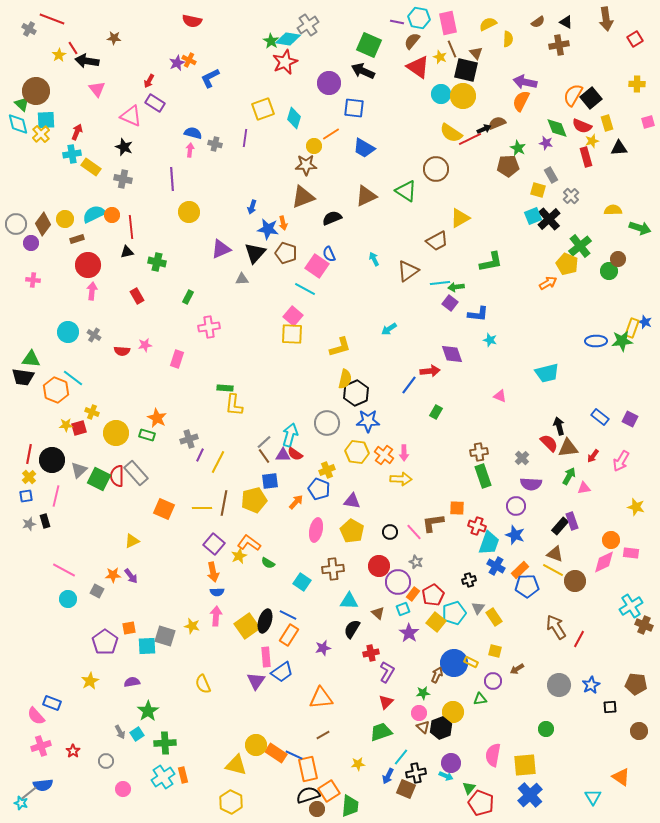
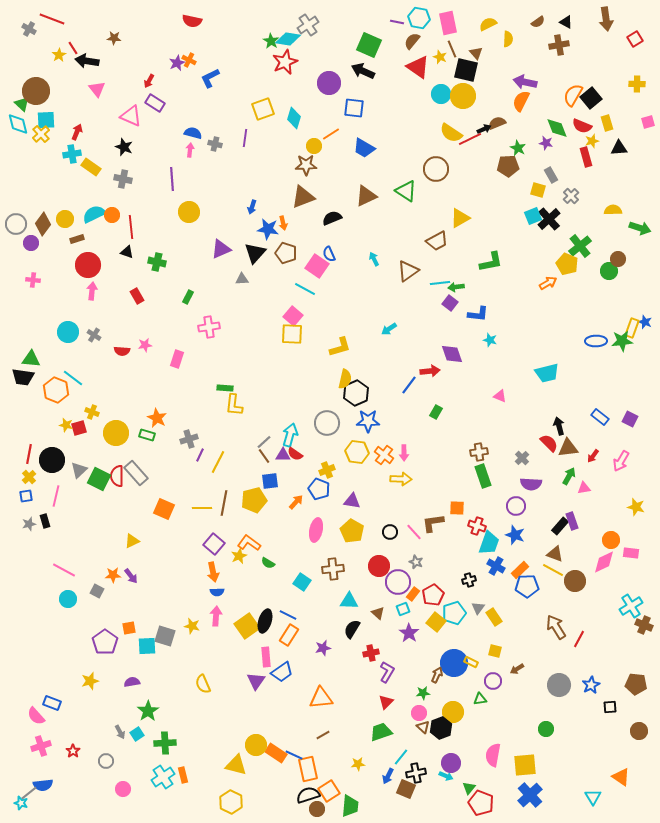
black triangle at (127, 252): rotated 32 degrees clockwise
yellow star at (66, 425): rotated 16 degrees clockwise
yellow star at (90, 681): rotated 12 degrees clockwise
